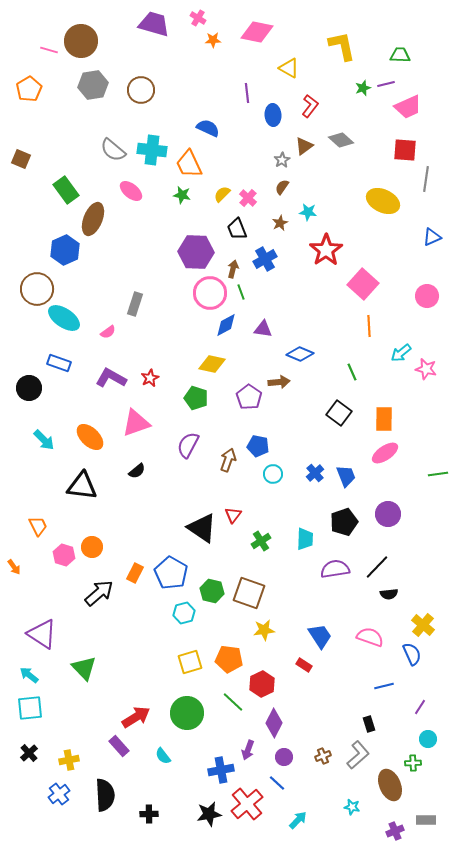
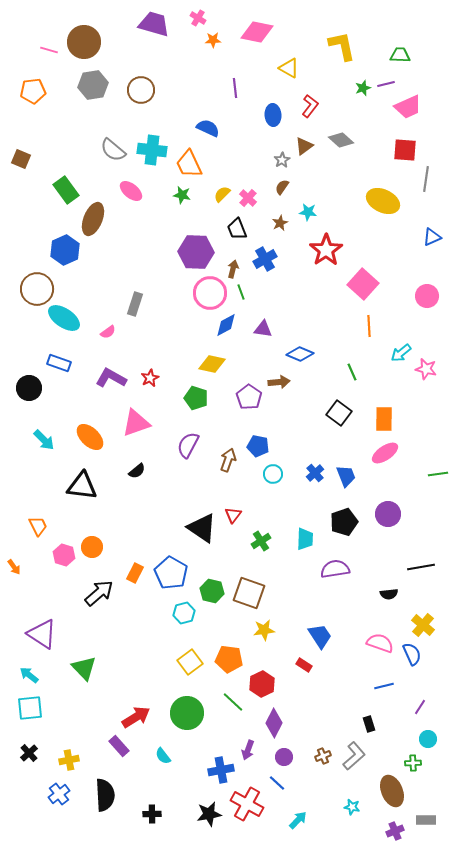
brown circle at (81, 41): moved 3 px right, 1 px down
orange pentagon at (29, 89): moved 4 px right, 2 px down; rotated 25 degrees clockwise
purple line at (247, 93): moved 12 px left, 5 px up
black line at (377, 567): moved 44 px right; rotated 36 degrees clockwise
pink semicircle at (370, 637): moved 10 px right, 6 px down
yellow square at (190, 662): rotated 20 degrees counterclockwise
gray L-shape at (358, 755): moved 4 px left, 1 px down
brown ellipse at (390, 785): moved 2 px right, 6 px down
red cross at (247, 804): rotated 20 degrees counterclockwise
black cross at (149, 814): moved 3 px right
